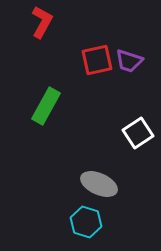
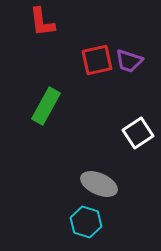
red L-shape: rotated 144 degrees clockwise
